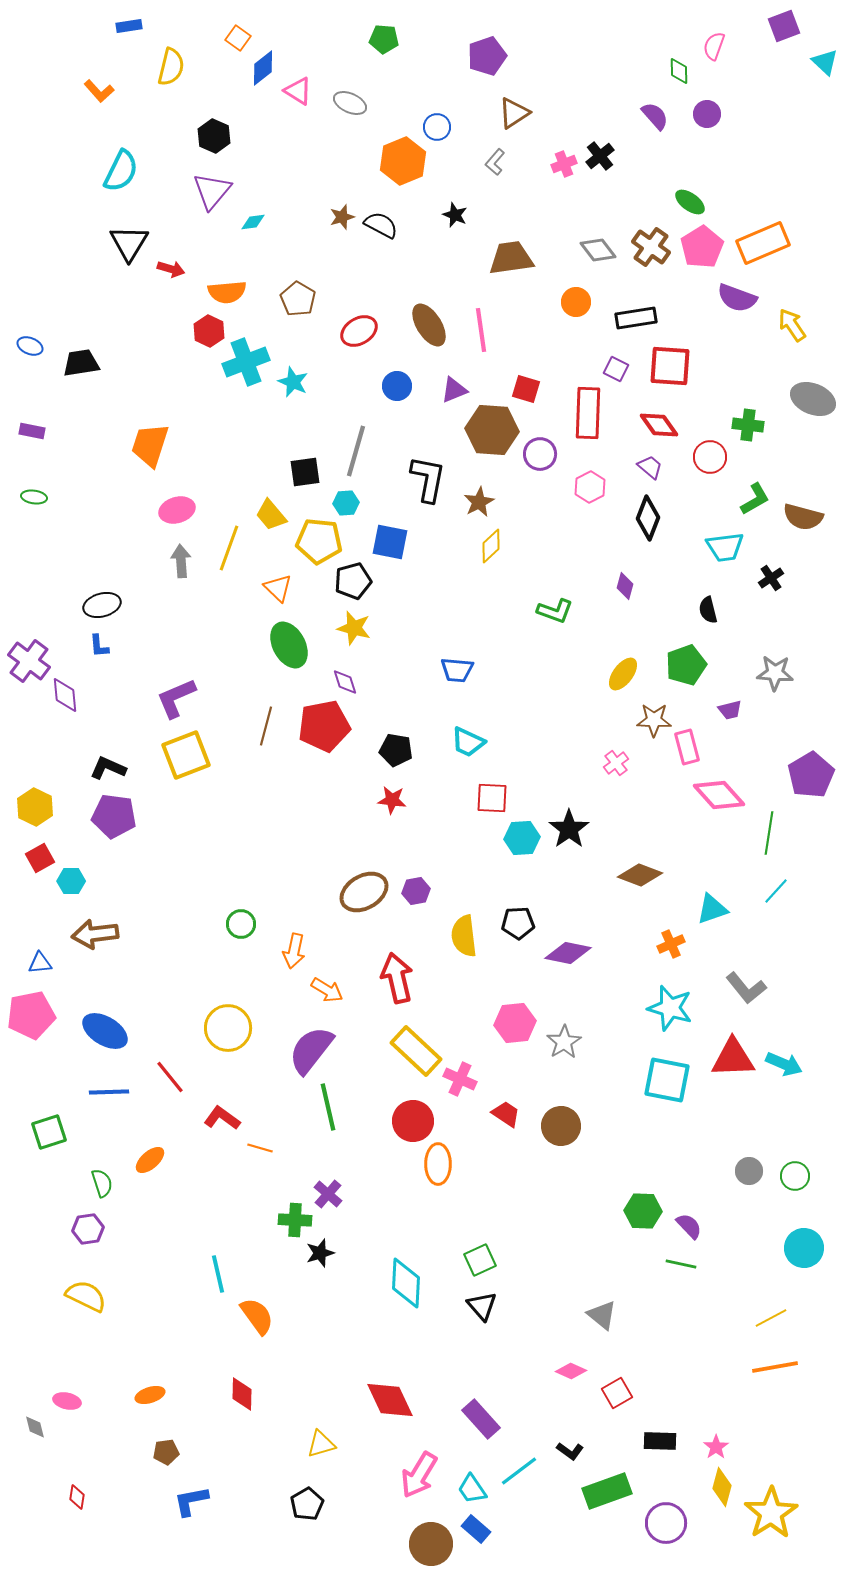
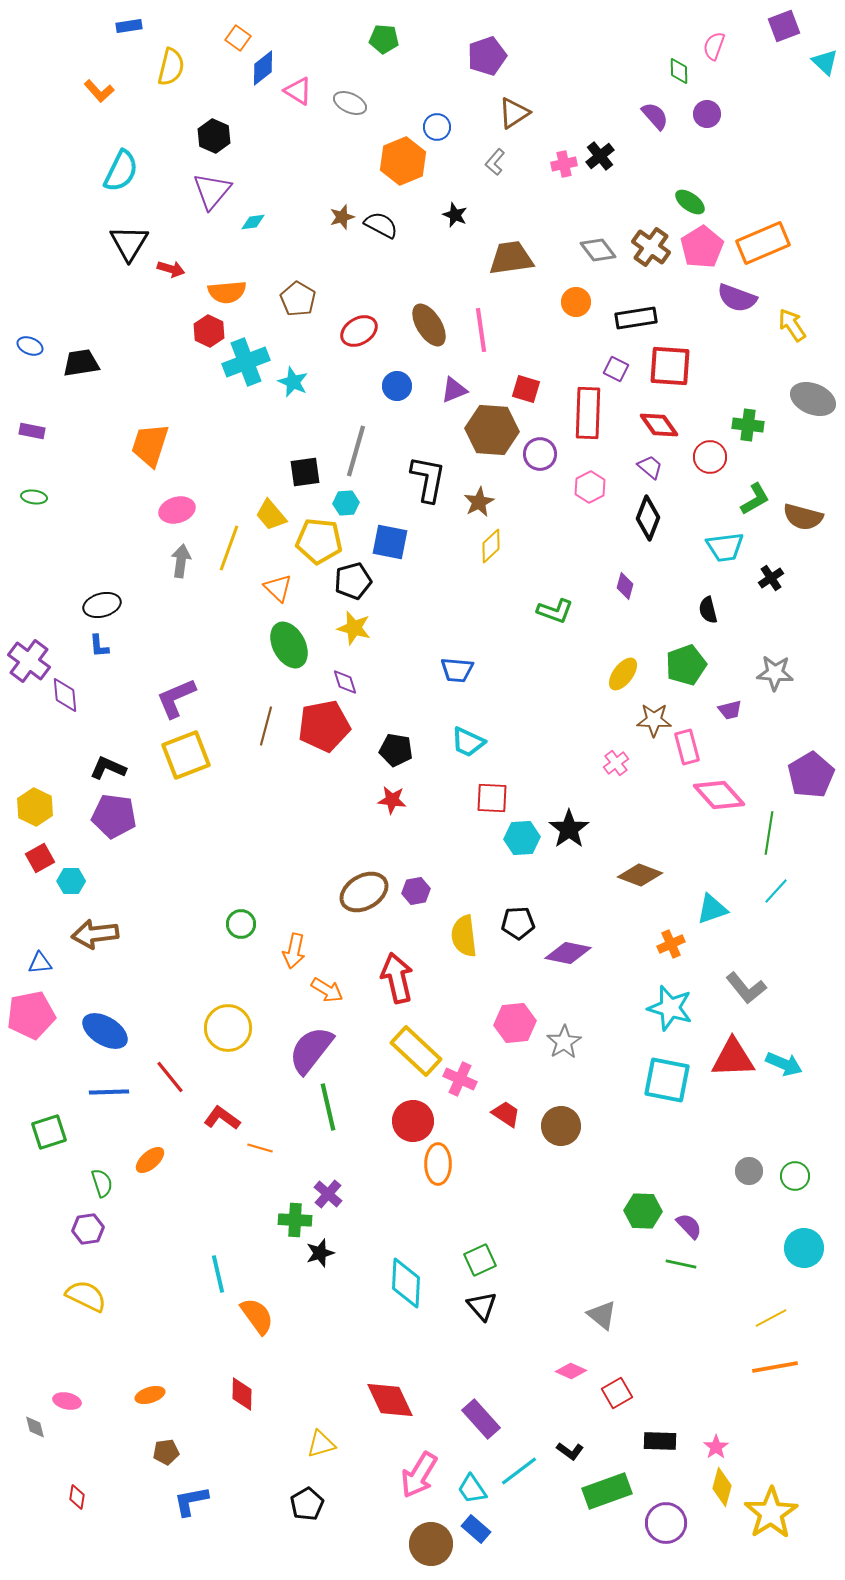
pink cross at (564, 164): rotated 10 degrees clockwise
gray arrow at (181, 561): rotated 12 degrees clockwise
